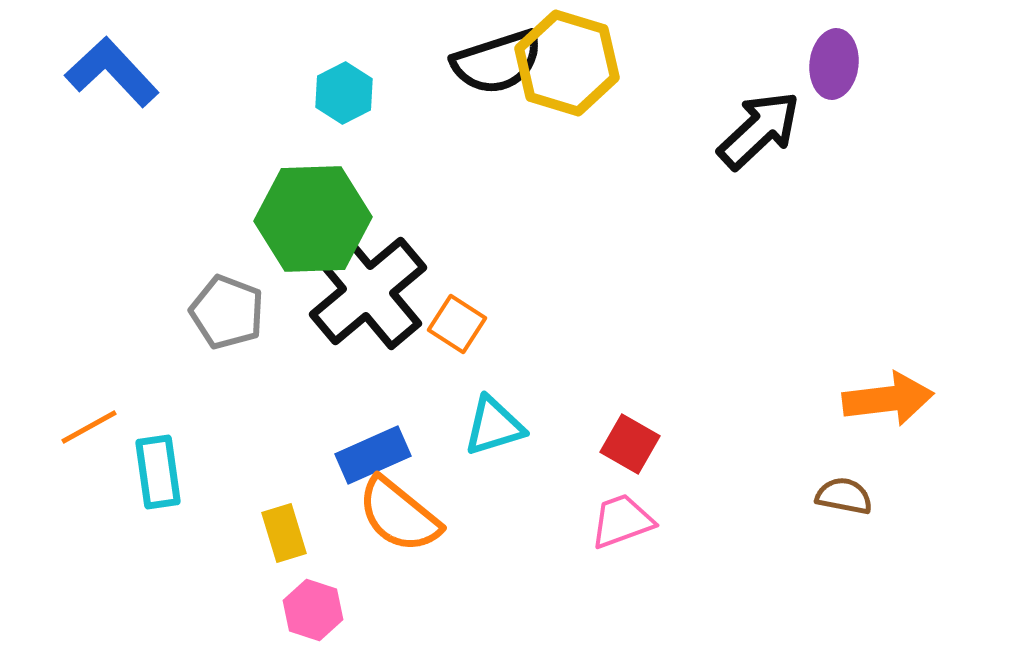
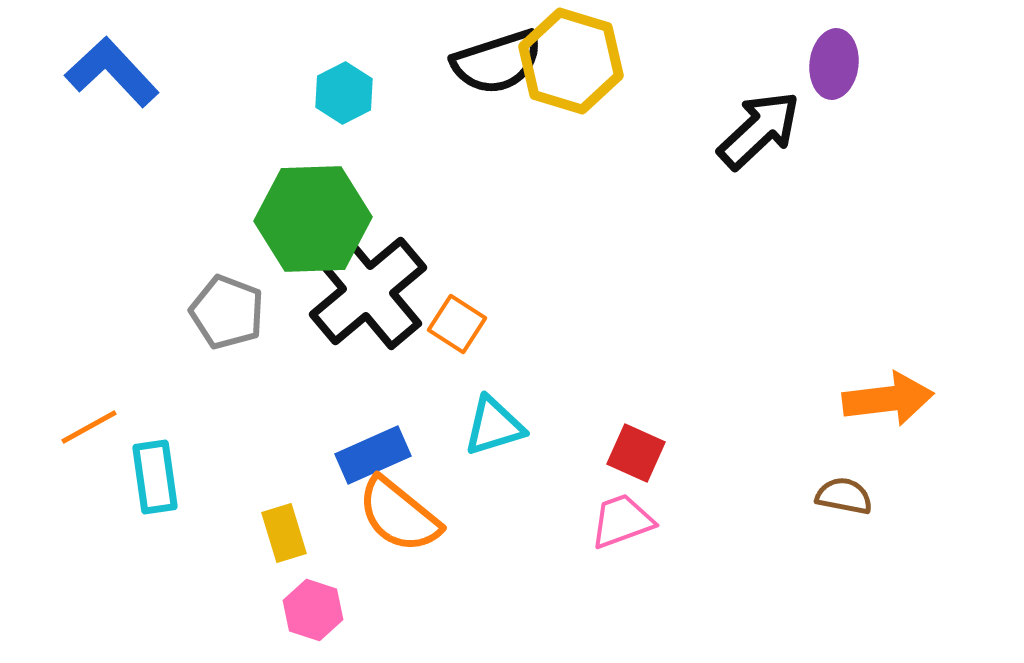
yellow hexagon: moved 4 px right, 2 px up
red square: moved 6 px right, 9 px down; rotated 6 degrees counterclockwise
cyan rectangle: moved 3 px left, 5 px down
